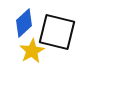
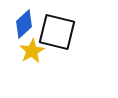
blue diamond: moved 1 px down
